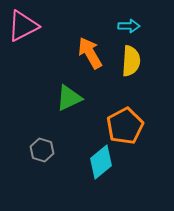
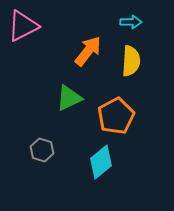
cyan arrow: moved 2 px right, 4 px up
orange arrow: moved 2 px left, 2 px up; rotated 68 degrees clockwise
orange pentagon: moved 9 px left, 10 px up
